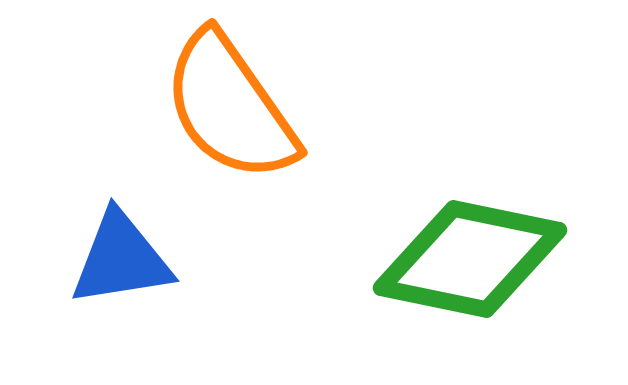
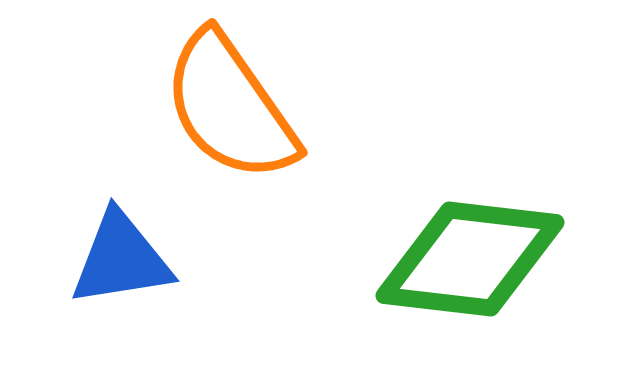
green diamond: rotated 5 degrees counterclockwise
